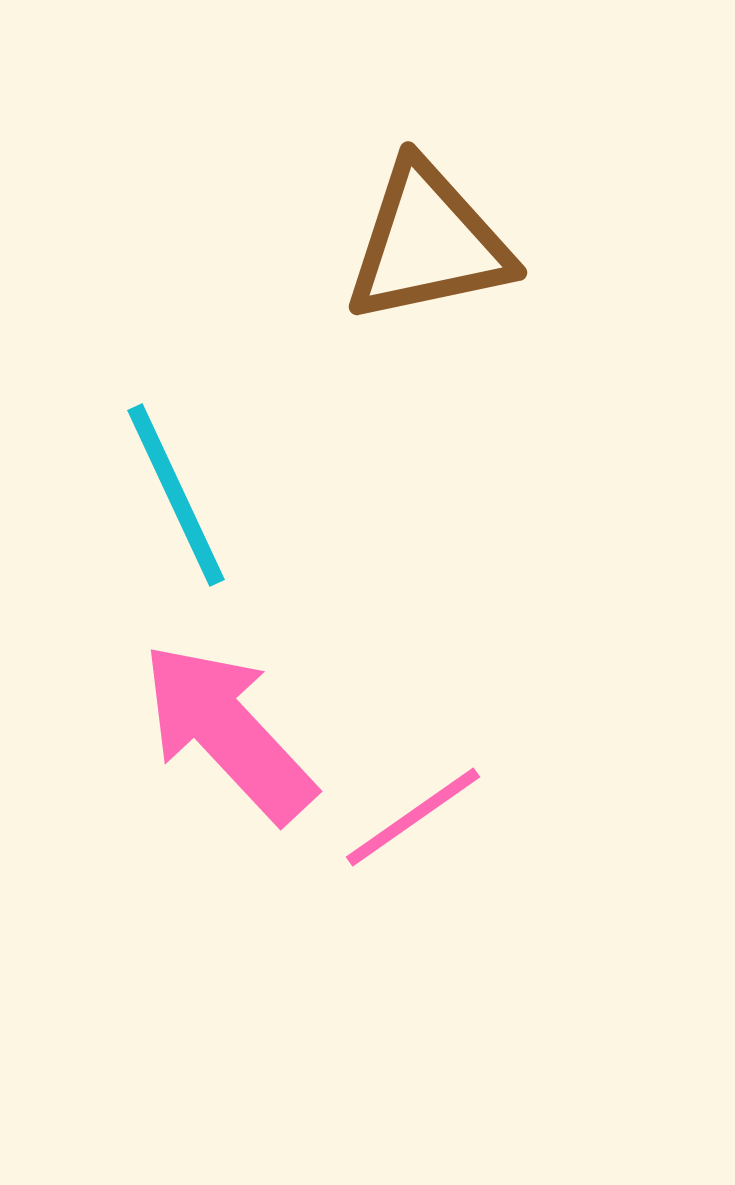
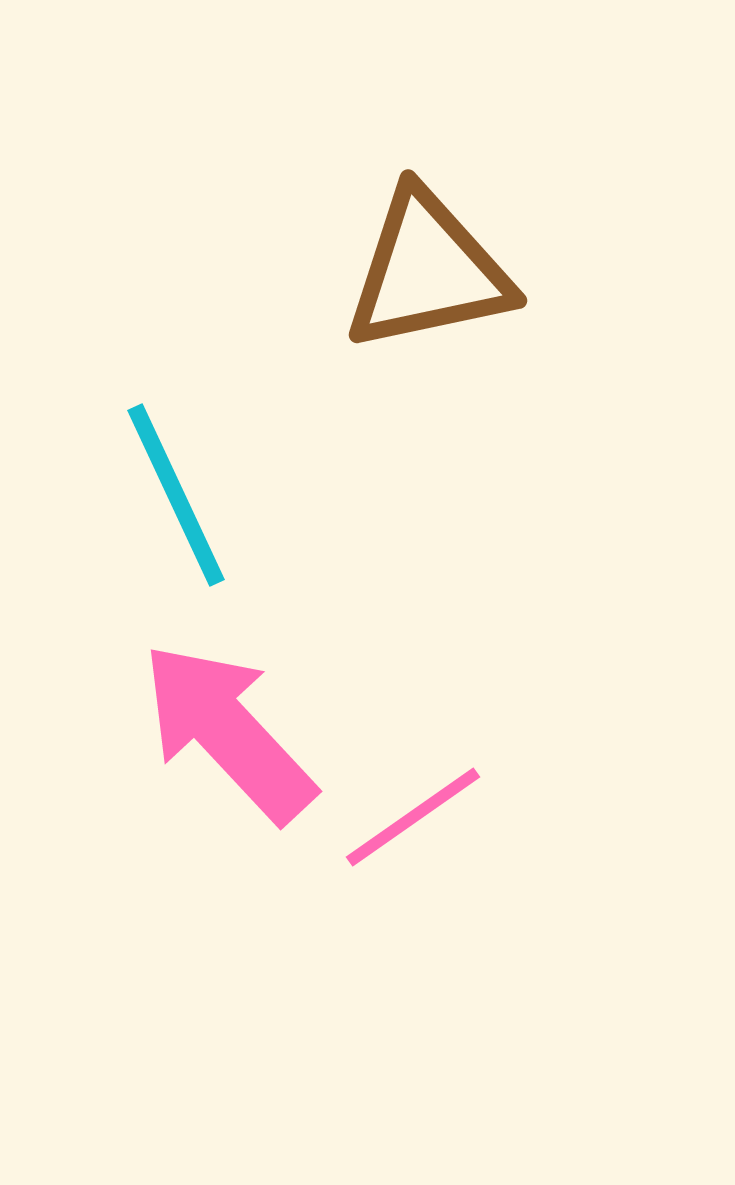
brown triangle: moved 28 px down
